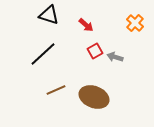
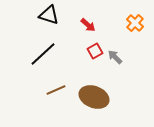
red arrow: moved 2 px right
gray arrow: rotated 28 degrees clockwise
